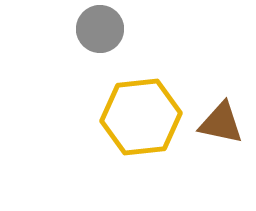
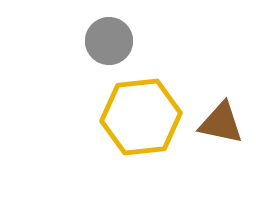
gray circle: moved 9 px right, 12 px down
